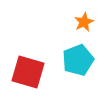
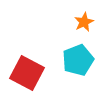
red square: moved 1 px left, 1 px down; rotated 12 degrees clockwise
